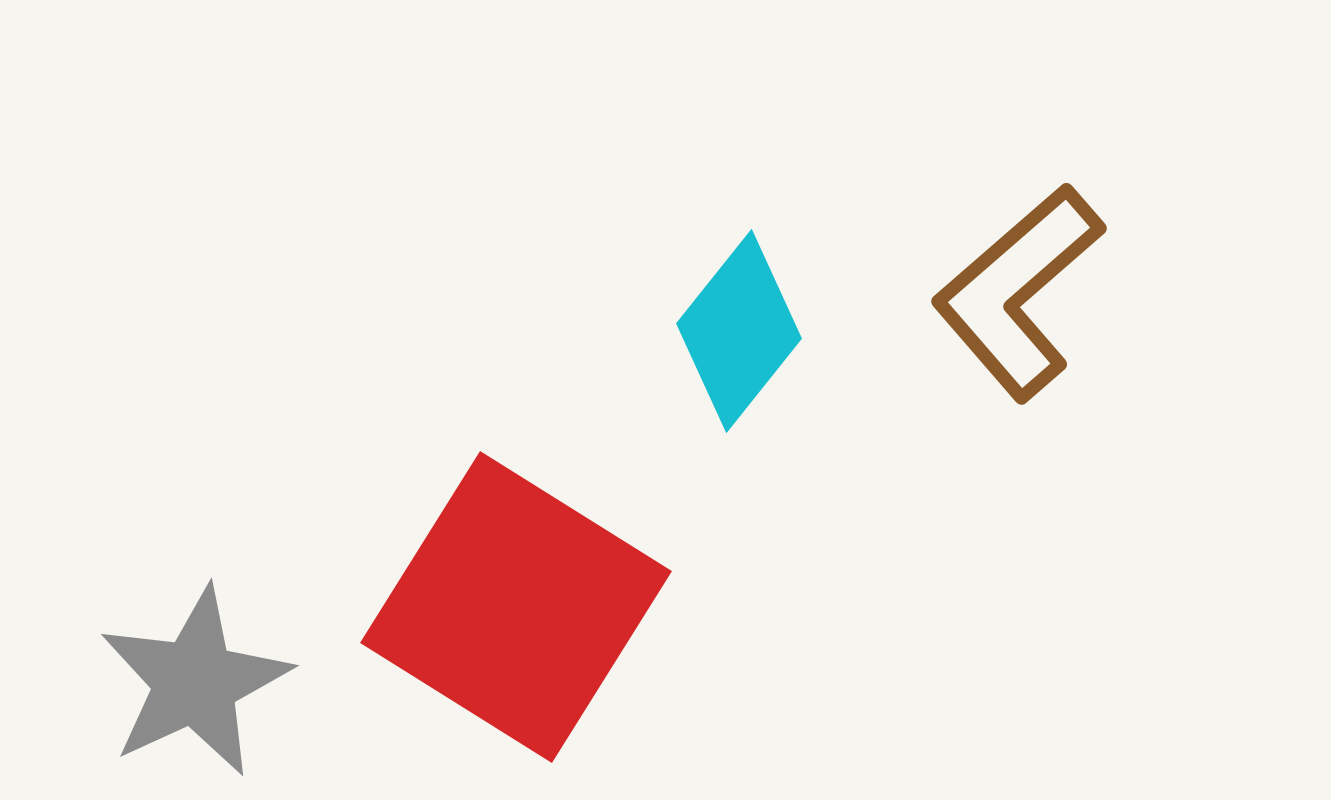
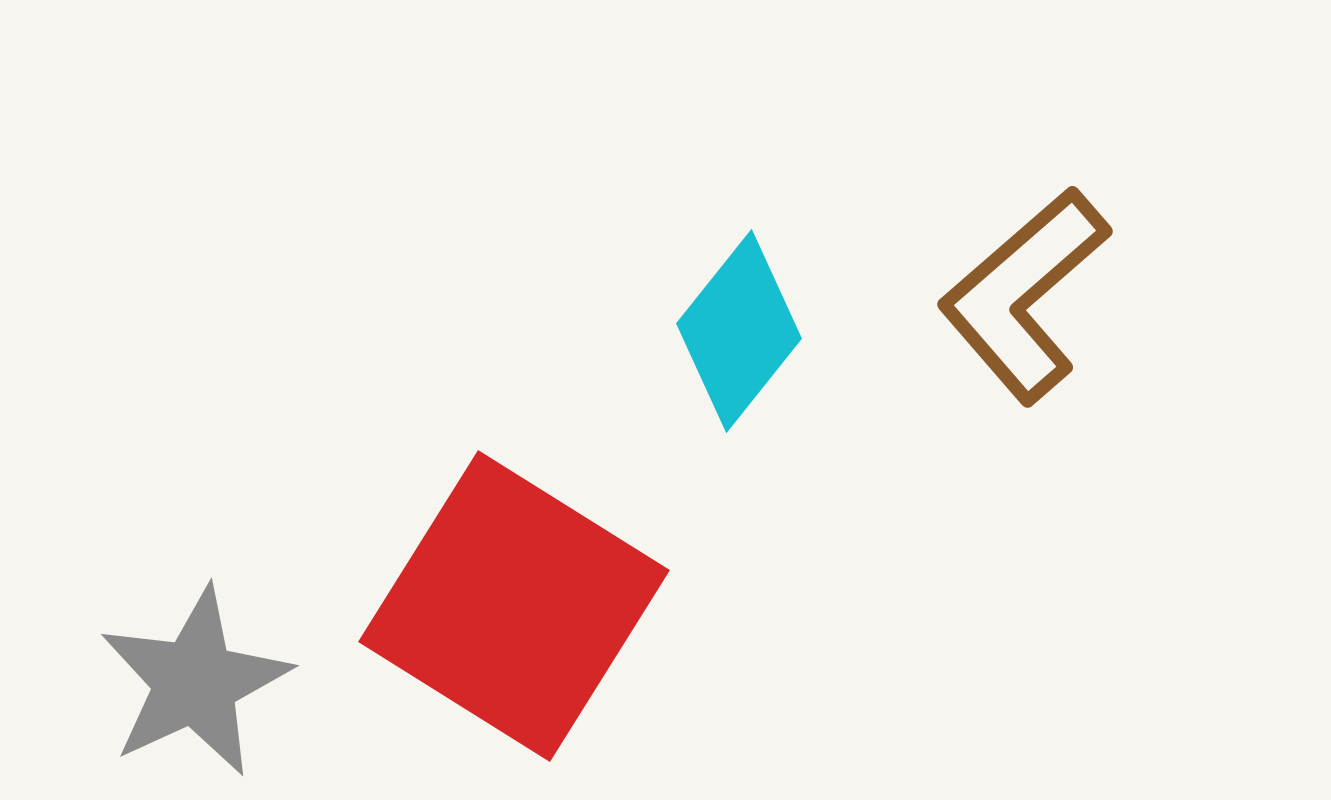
brown L-shape: moved 6 px right, 3 px down
red square: moved 2 px left, 1 px up
